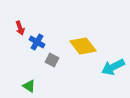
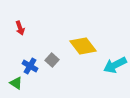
blue cross: moved 7 px left, 24 px down
gray square: rotated 16 degrees clockwise
cyan arrow: moved 2 px right, 2 px up
green triangle: moved 13 px left, 3 px up
